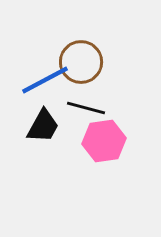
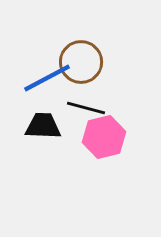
blue line: moved 2 px right, 2 px up
black trapezoid: rotated 117 degrees counterclockwise
pink hexagon: moved 4 px up; rotated 6 degrees counterclockwise
